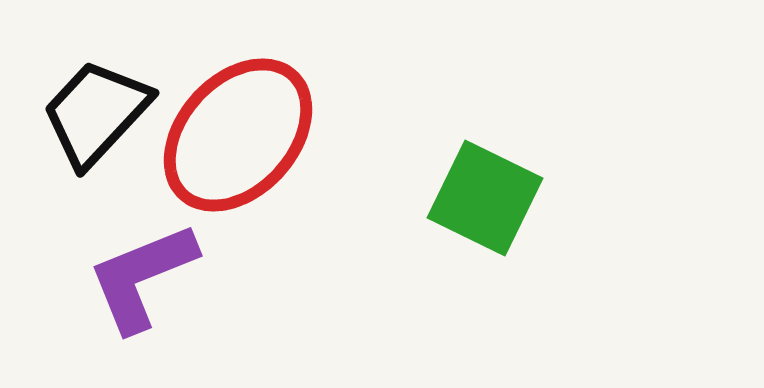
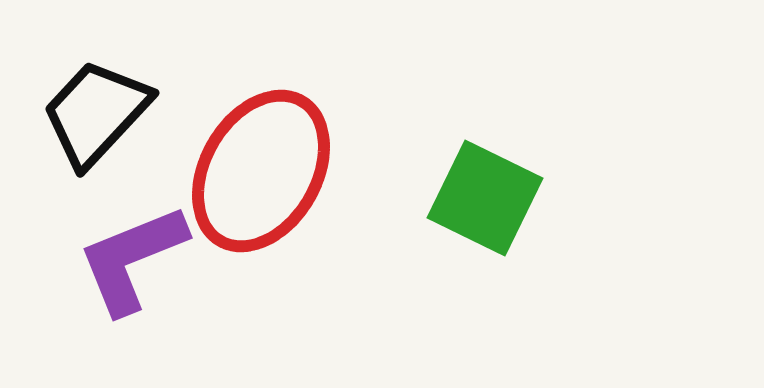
red ellipse: moved 23 px right, 36 px down; rotated 12 degrees counterclockwise
purple L-shape: moved 10 px left, 18 px up
